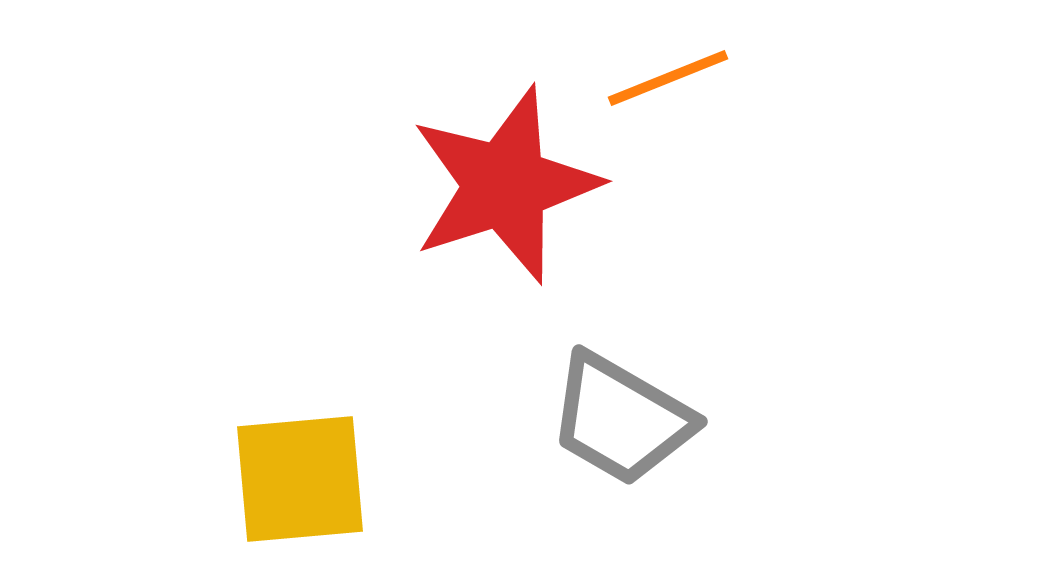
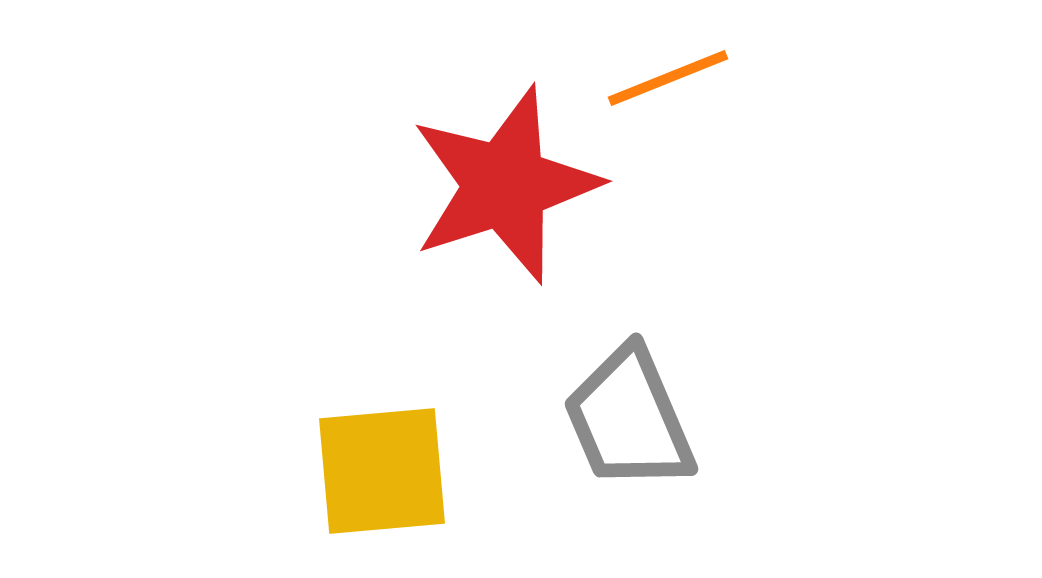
gray trapezoid: moved 8 px right; rotated 37 degrees clockwise
yellow square: moved 82 px right, 8 px up
